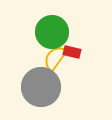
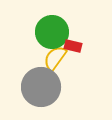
red rectangle: moved 1 px right, 6 px up
